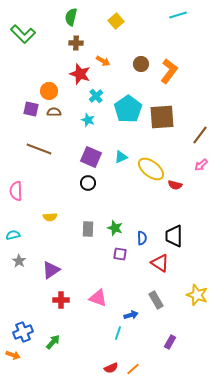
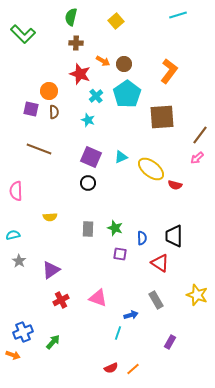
brown circle at (141, 64): moved 17 px left
cyan pentagon at (128, 109): moved 1 px left, 15 px up
brown semicircle at (54, 112): rotated 88 degrees clockwise
pink arrow at (201, 165): moved 4 px left, 7 px up
red cross at (61, 300): rotated 28 degrees counterclockwise
